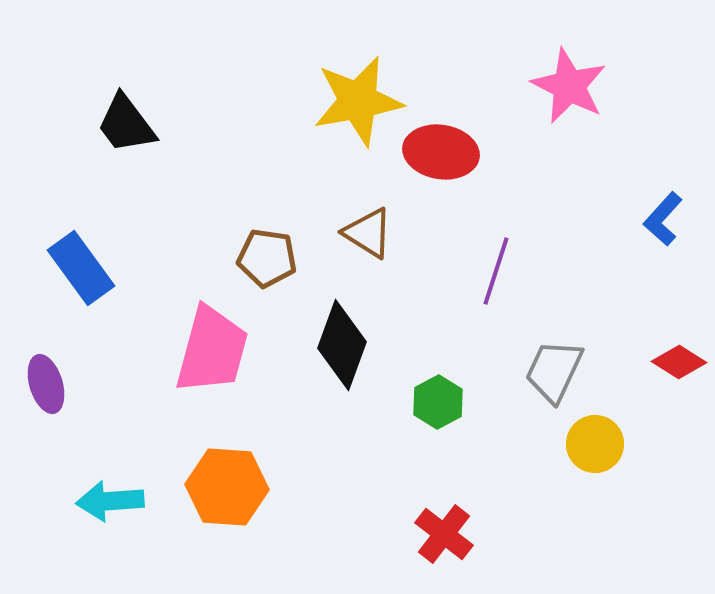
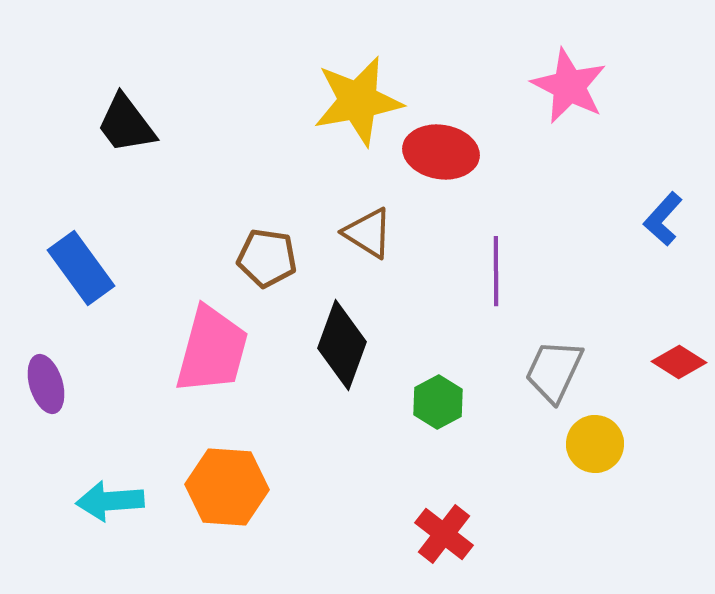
purple line: rotated 18 degrees counterclockwise
